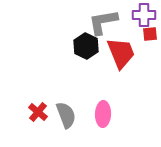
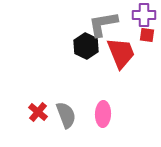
gray L-shape: moved 2 px down
red square: moved 3 px left, 1 px down; rotated 14 degrees clockwise
